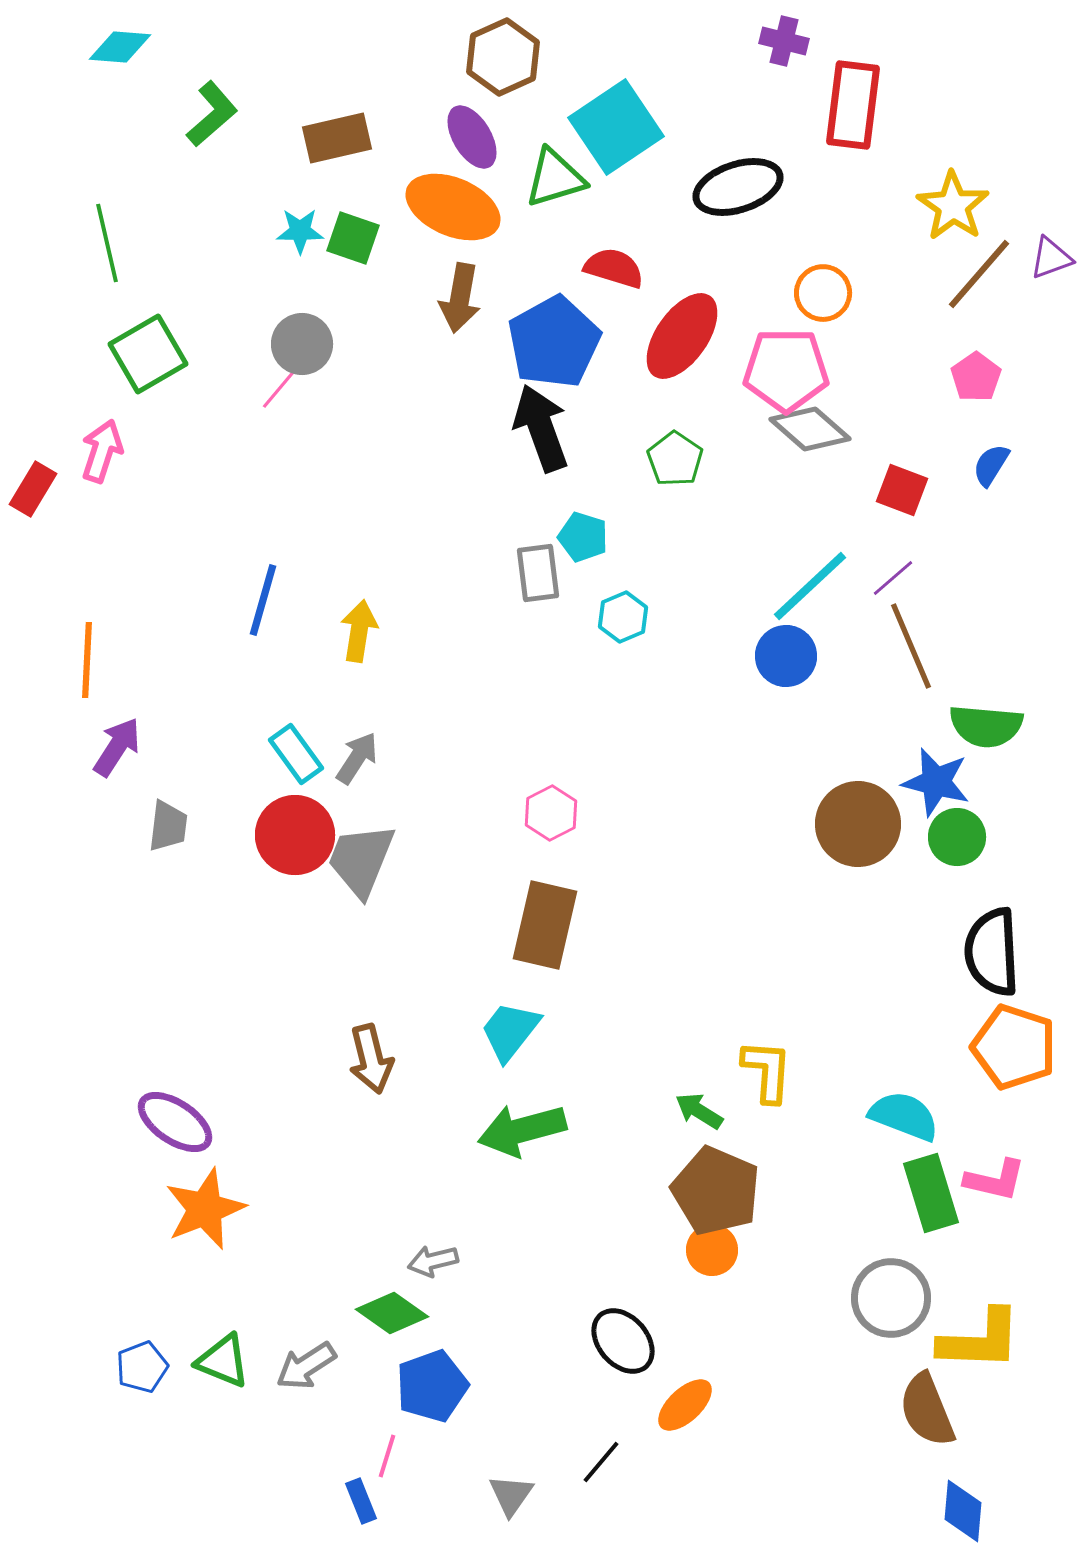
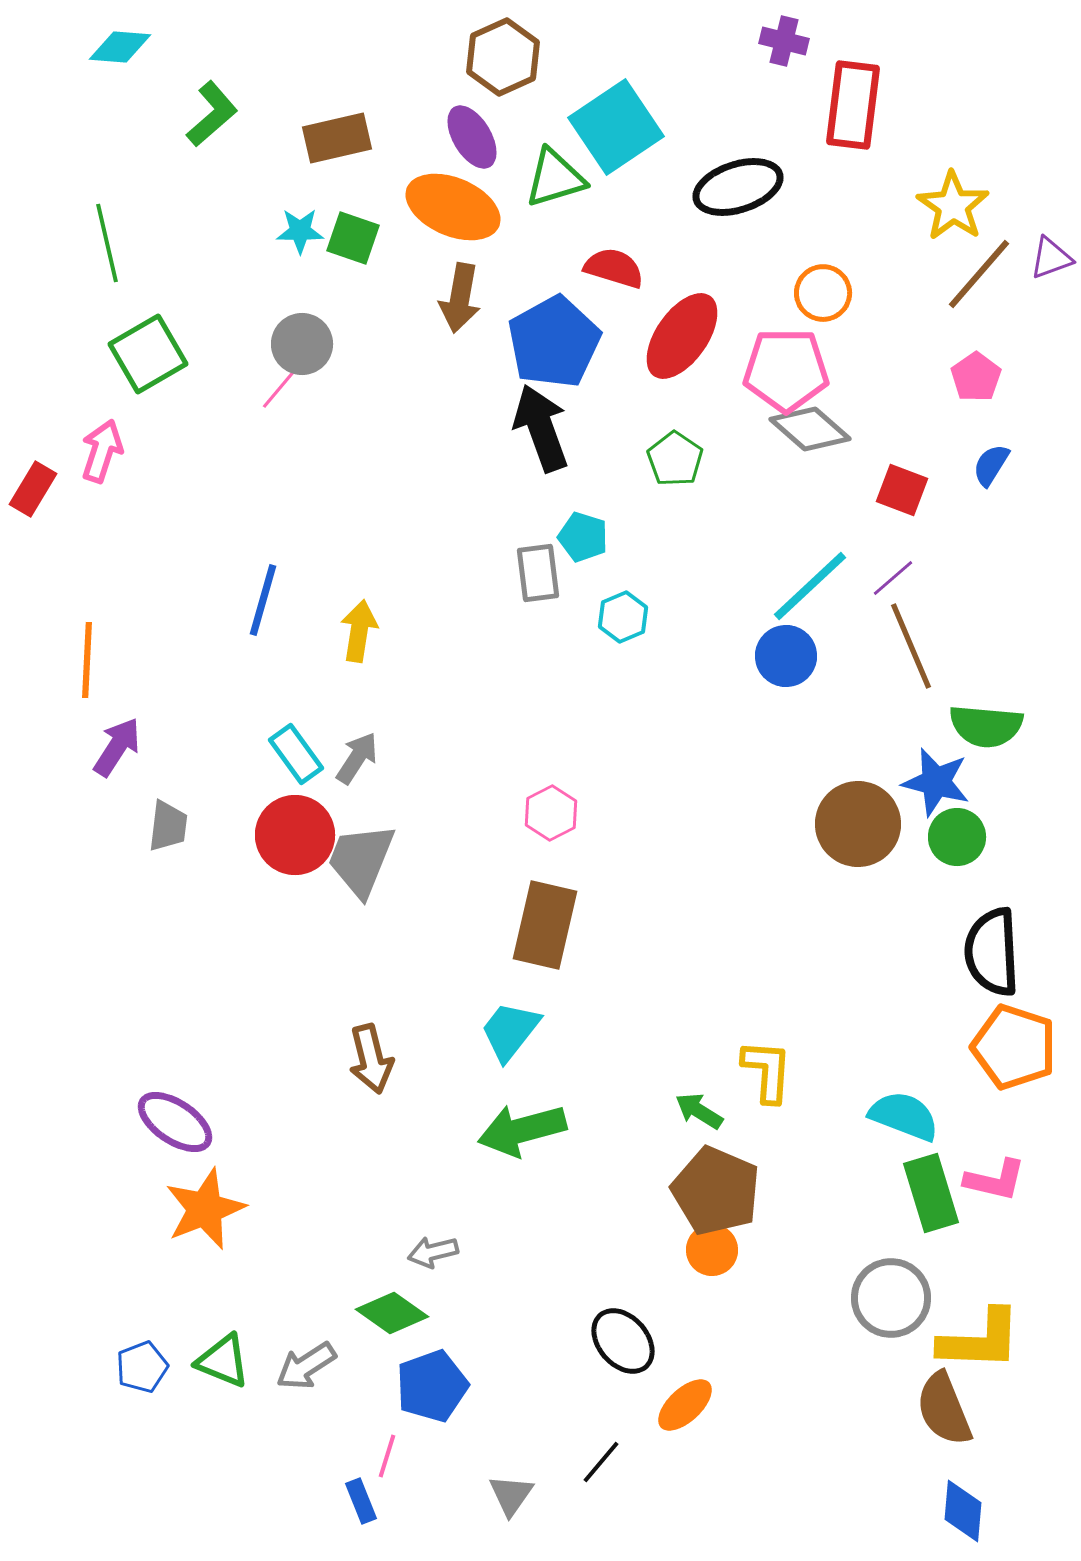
gray arrow at (433, 1261): moved 9 px up
brown semicircle at (927, 1410): moved 17 px right, 1 px up
